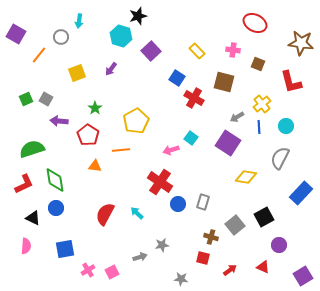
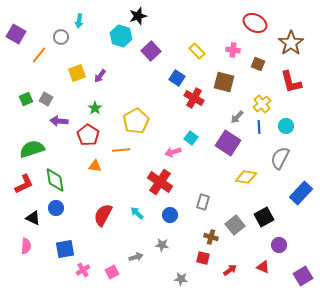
brown star at (301, 43): moved 10 px left; rotated 30 degrees clockwise
purple arrow at (111, 69): moved 11 px left, 7 px down
gray arrow at (237, 117): rotated 16 degrees counterclockwise
pink arrow at (171, 150): moved 2 px right, 2 px down
blue circle at (178, 204): moved 8 px left, 11 px down
red semicircle at (105, 214): moved 2 px left, 1 px down
gray star at (162, 245): rotated 16 degrees clockwise
gray arrow at (140, 257): moved 4 px left
pink cross at (88, 270): moved 5 px left
